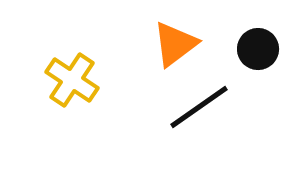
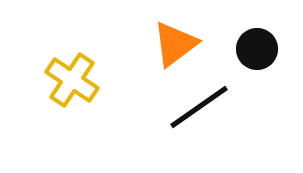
black circle: moved 1 px left
